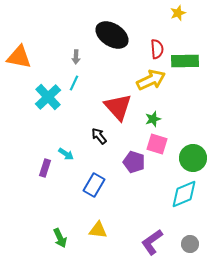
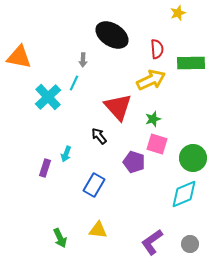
gray arrow: moved 7 px right, 3 px down
green rectangle: moved 6 px right, 2 px down
cyan arrow: rotated 77 degrees clockwise
